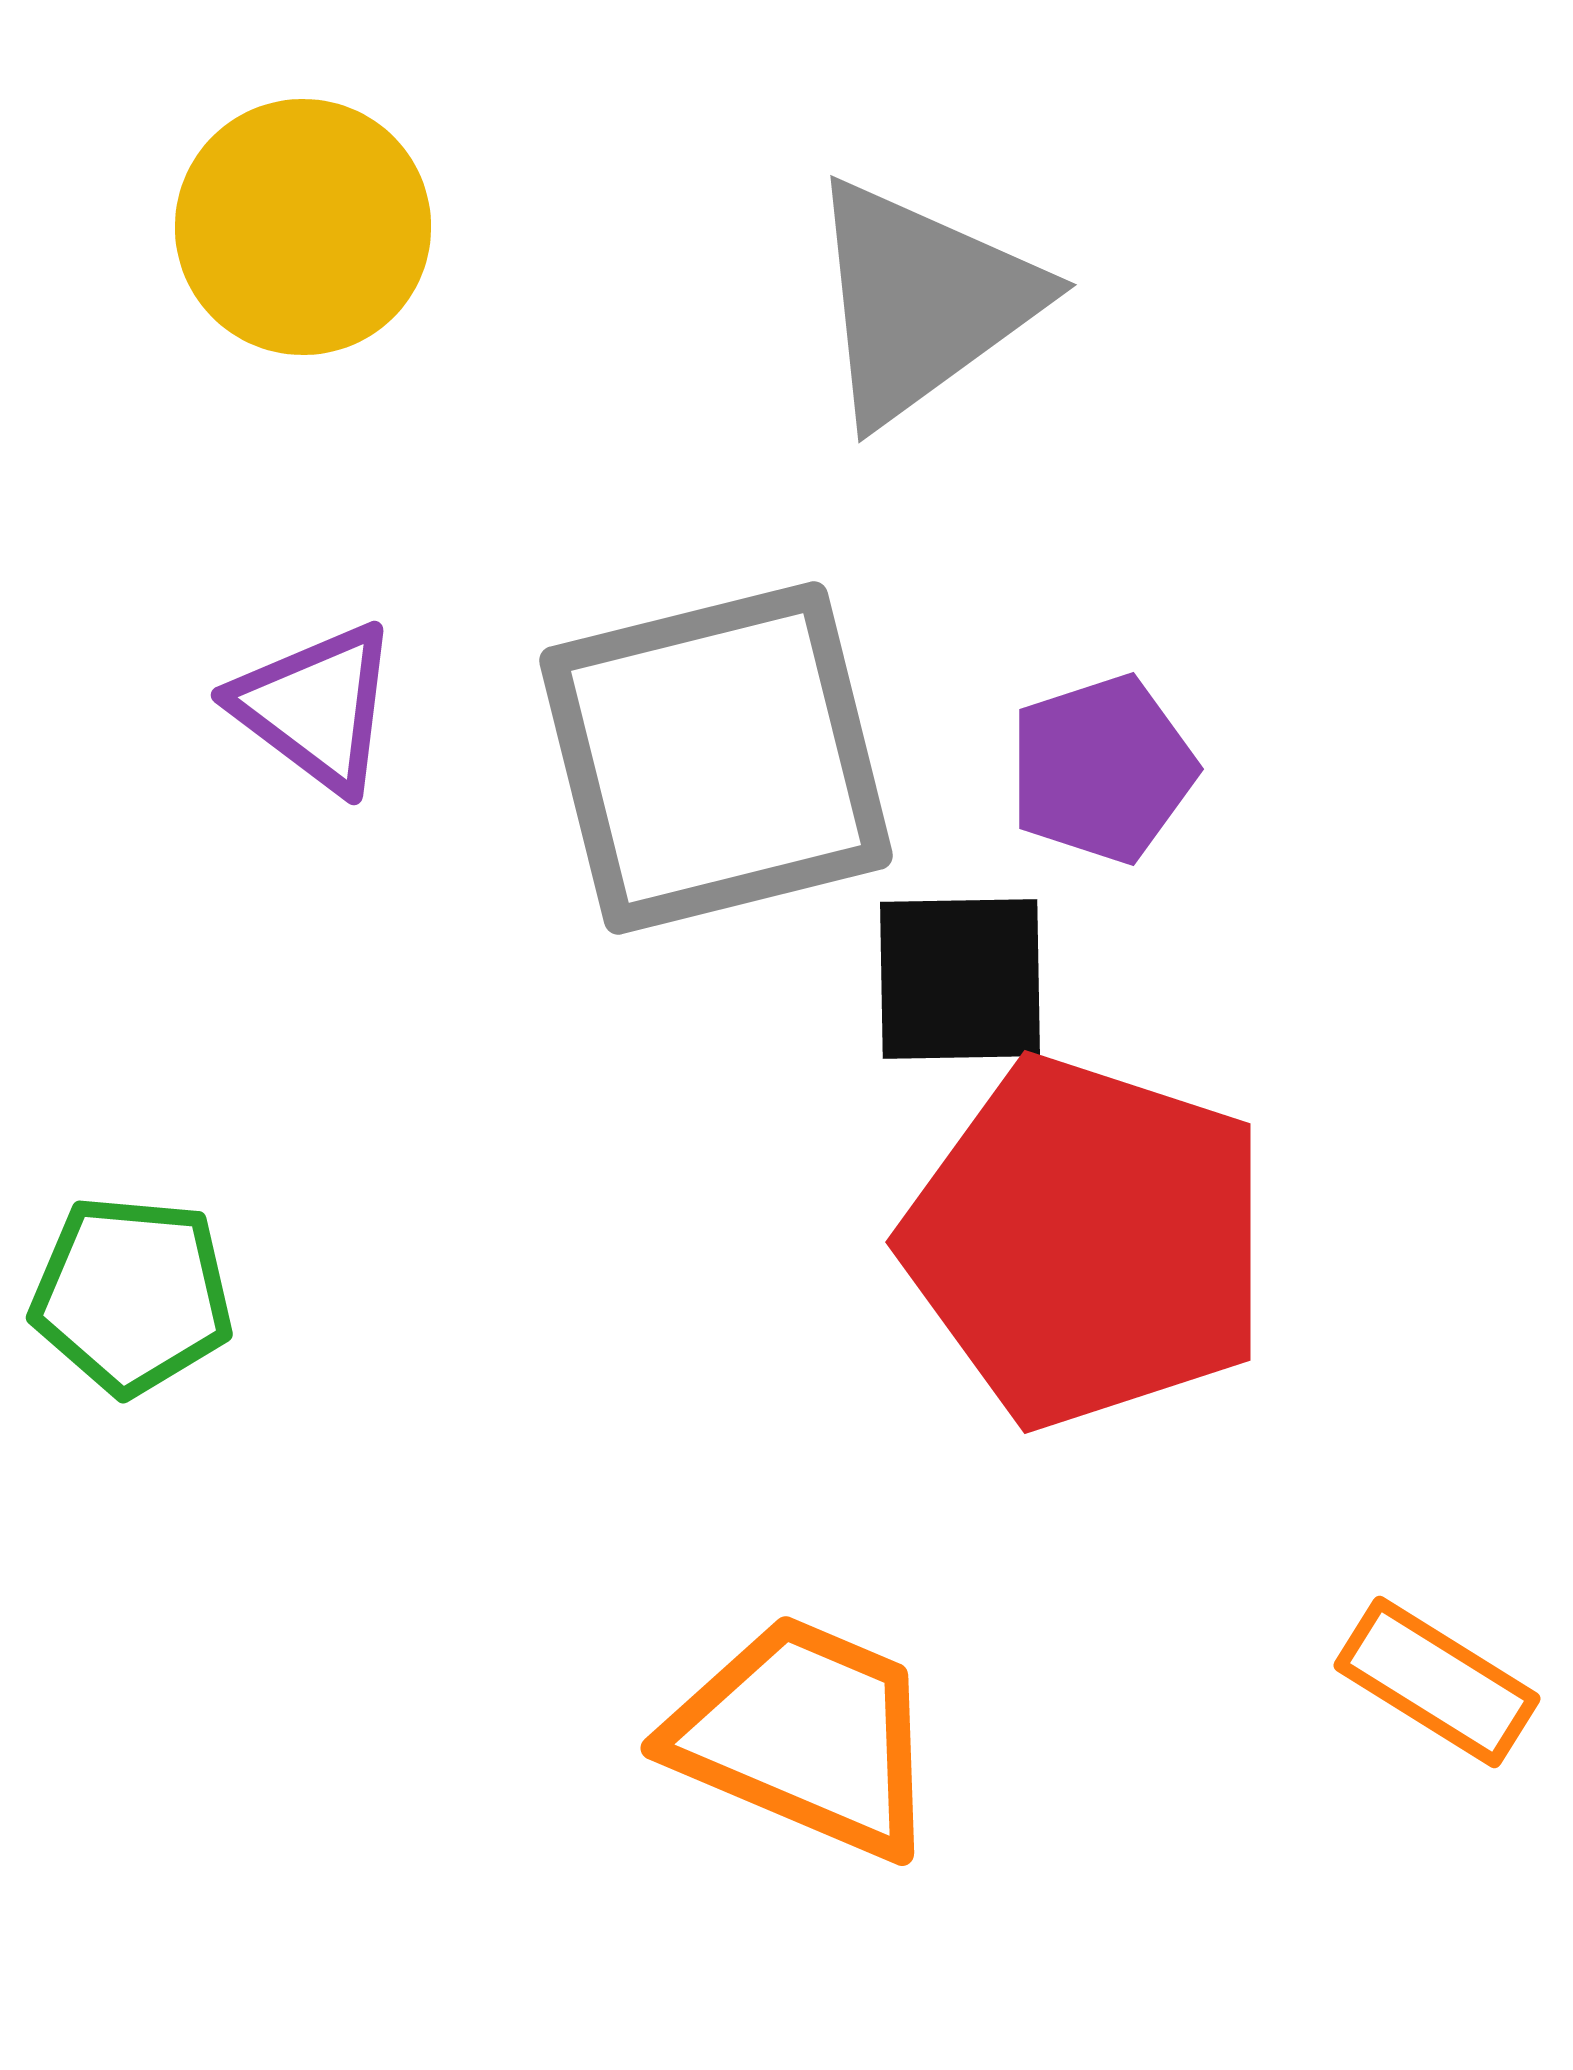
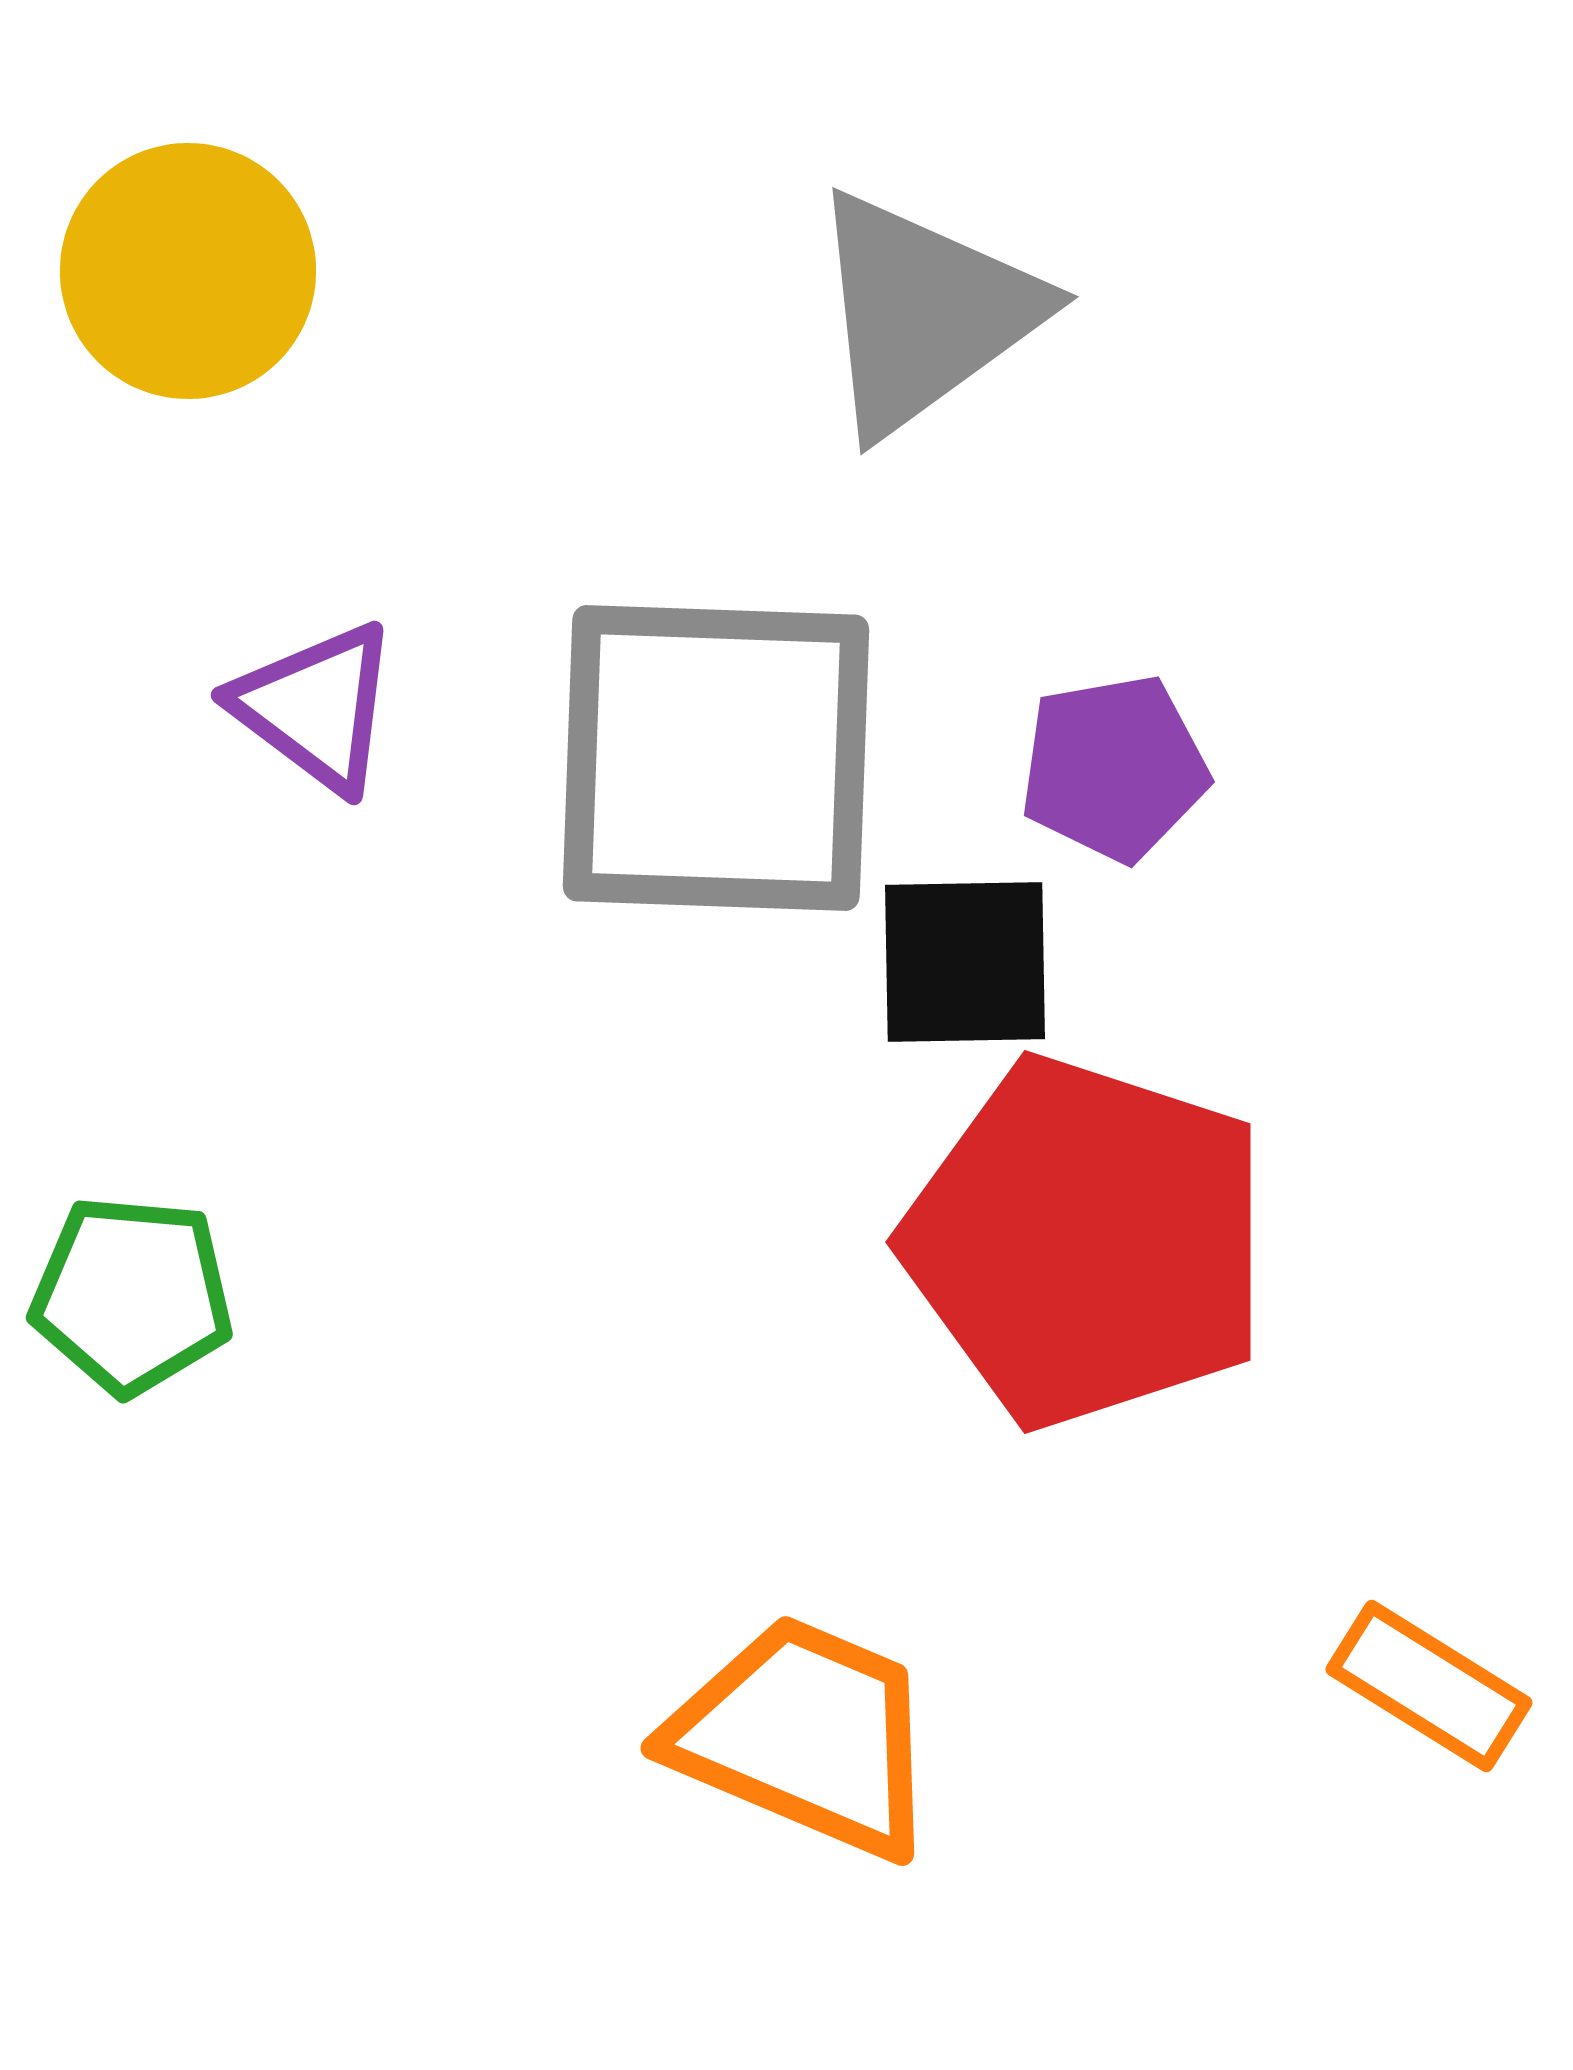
yellow circle: moved 115 px left, 44 px down
gray triangle: moved 2 px right, 12 px down
gray square: rotated 16 degrees clockwise
purple pentagon: moved 12 px right, 1 px up; rotated 8 degrees clockwise
black square: moved 5 px right, 17 px up
orange rectangle: moved 8 px left, 4 px down
